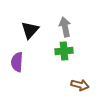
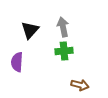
gray arrow: moved 2 px left
